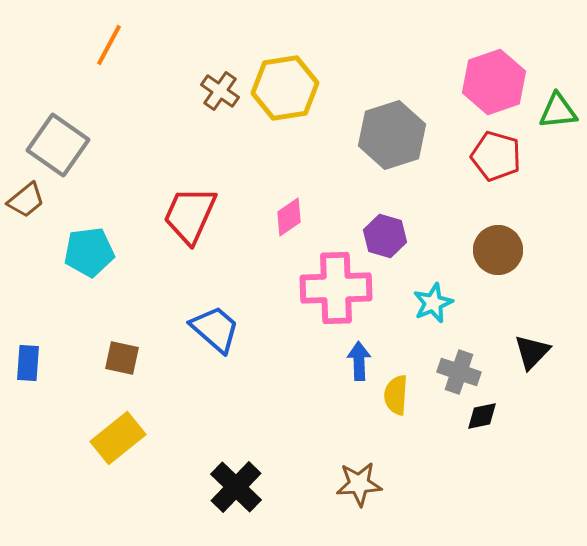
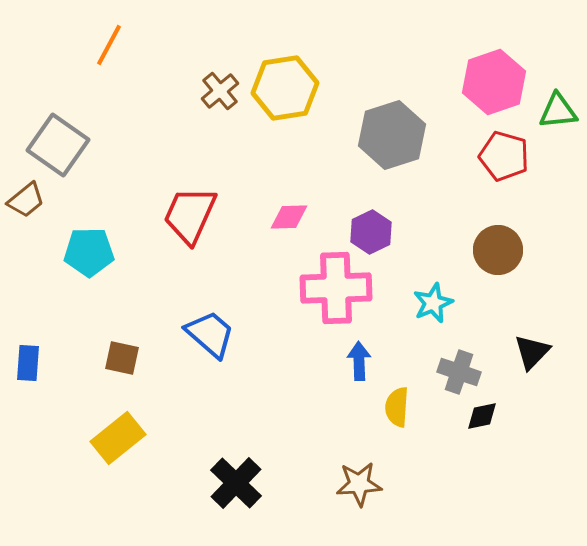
brown cross: rotated 15 degrees clockwise
red pentagon: moved 8 px right
pink diamond: rotated 33 degrees clockwise
purple hexagon: moved 14 px left, 4 px up; rotated 18 degrees clockwise
cyan pentagon: rotated 6 degrees clockwise
blue trapezoid: moved 5 px left, 5 px down
yellow semicircle: moved 1 px right, 12 px down
black cross: moved 4 px up
